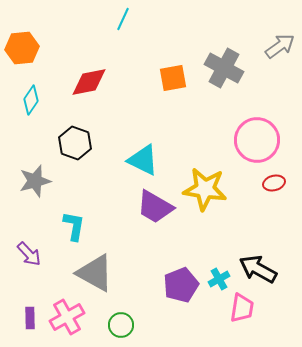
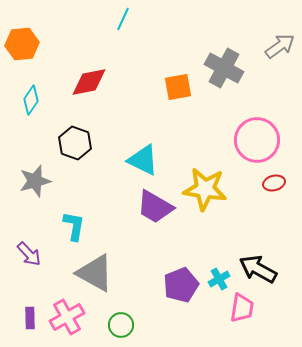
orange hexagon: moved 4 px up
orange square: moved 5 px right, 9 px down
